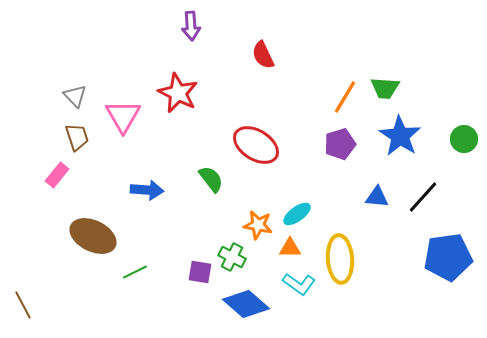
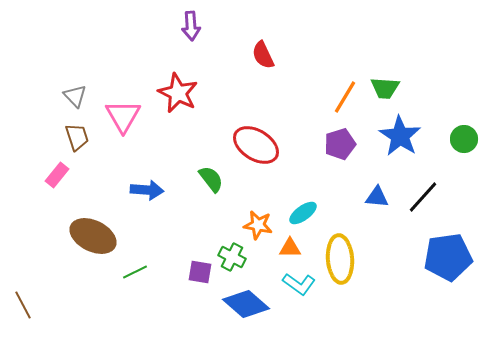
cyan ellipse: moved 6 px right, 1 px up
